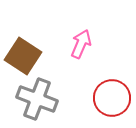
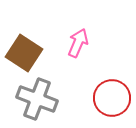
pink arrow: moved 3 px left, 1 px up
brown square: moved 1 px right, 3 px up
